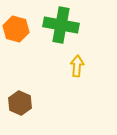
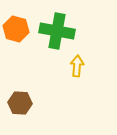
green cross: moved 4 px left, 6 px down
brown hexagon: rotated 20 degrees counterclockwise
